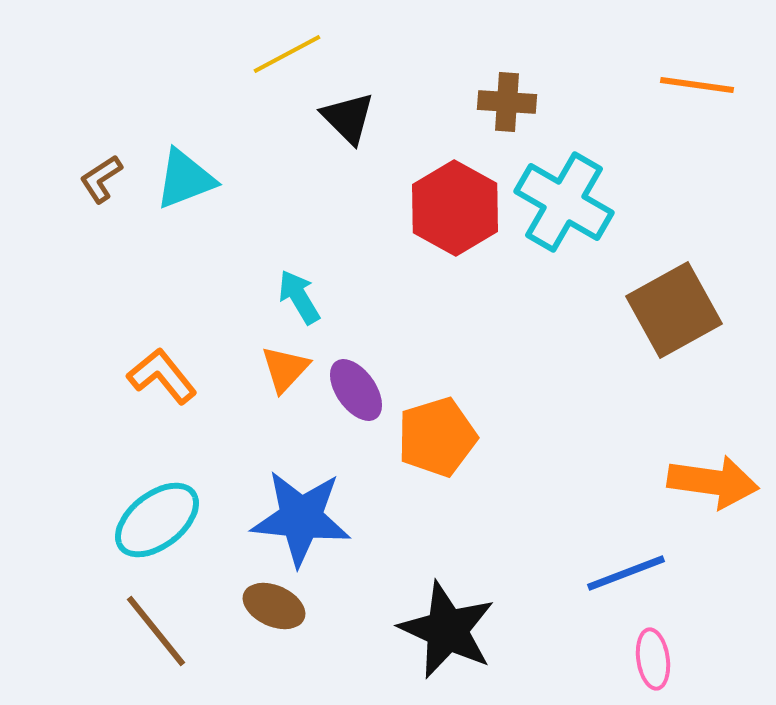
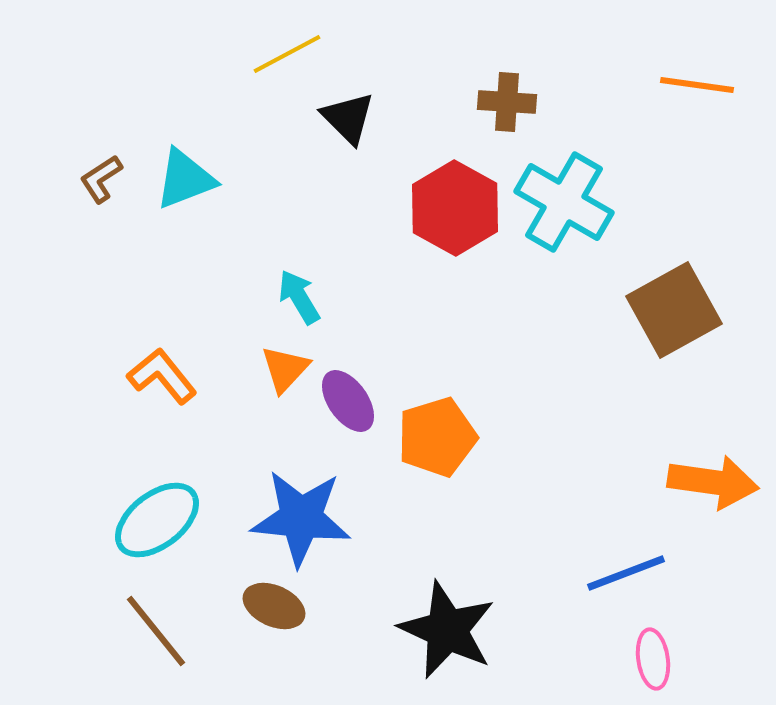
purple ellipse: moved 8 px left, 11 px down
